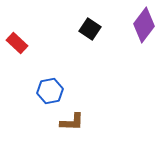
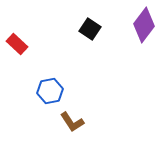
red rectangle: moved 1 px down
brown L-shape: rotated 55 degrees clockwise
